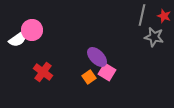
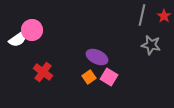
red star: rotated 16 degrees clockwise
gray star: moved 3 px left, 8 px down
purple ellipse: rotated 20 degrees counterclockwise
pink square: moved 2 px right, 5 px down
